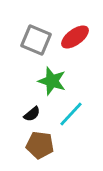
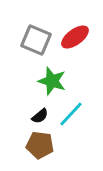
black semicircle: moved 8 px right, 2 px down
